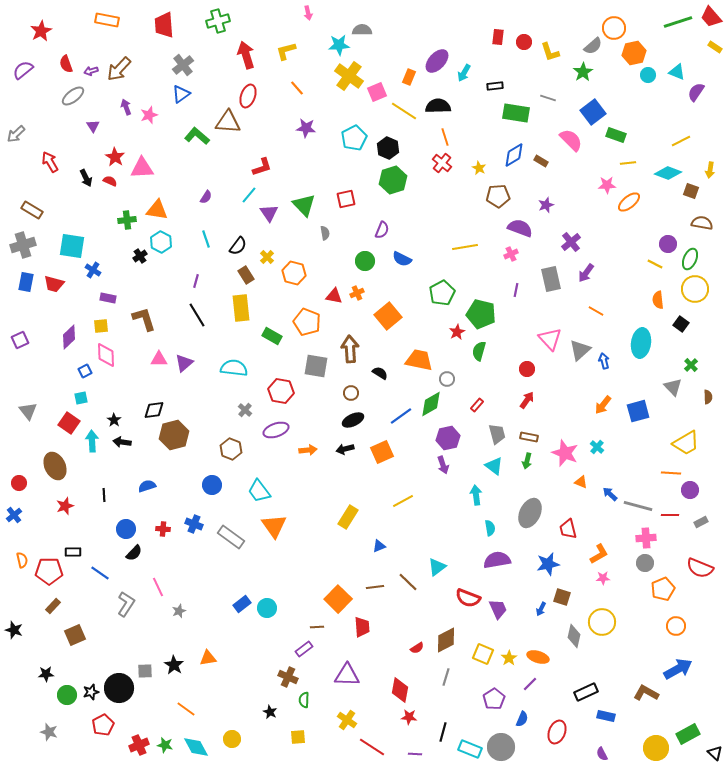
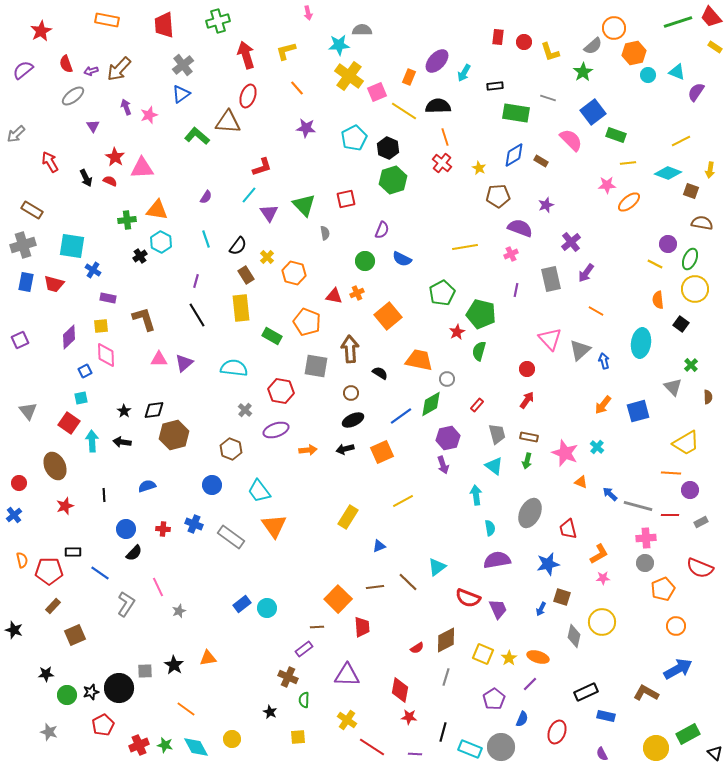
black star at (114, 420): moved 10 px right, 9 px up
